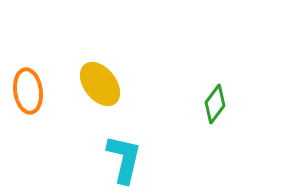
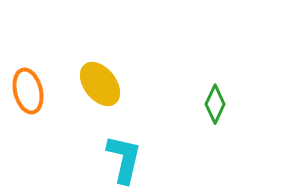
orange ellipse: rotated 6 degrees counterclockwise
green diamond: rotated 12 degrees counterclockwise
